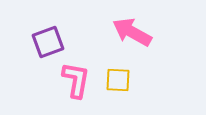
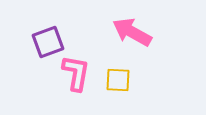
pink L-shape: moved 7 px up
